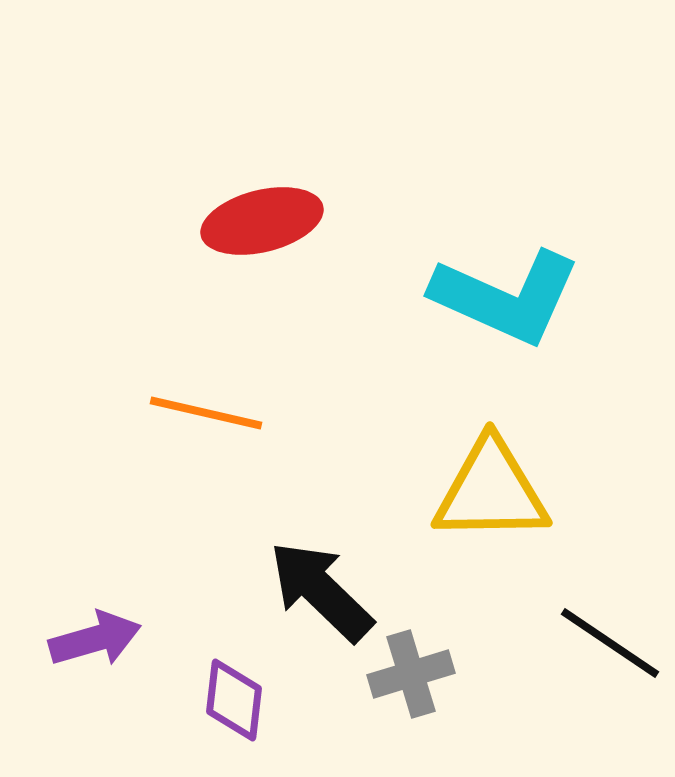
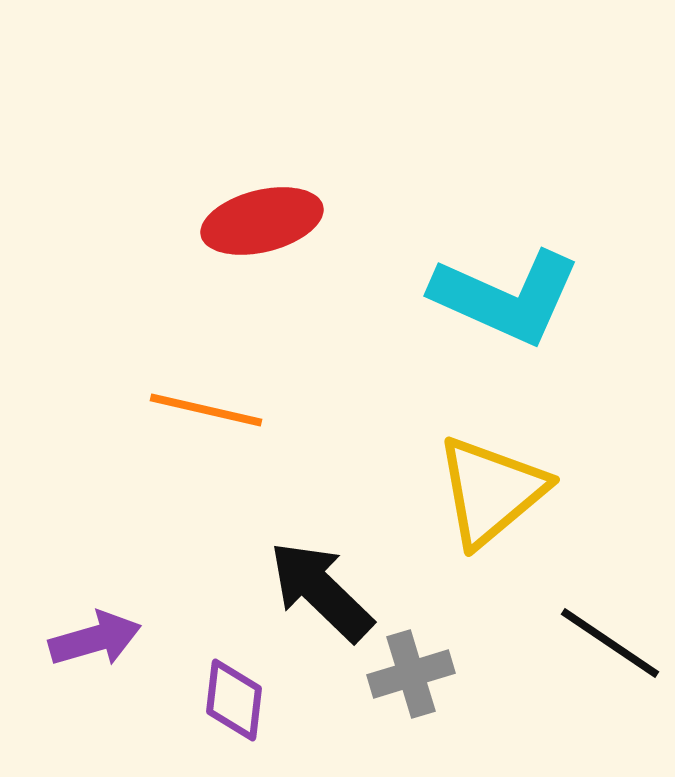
orange line: moved 3 px up
yellow triangle: rotated 39 degrees counterclockwise
